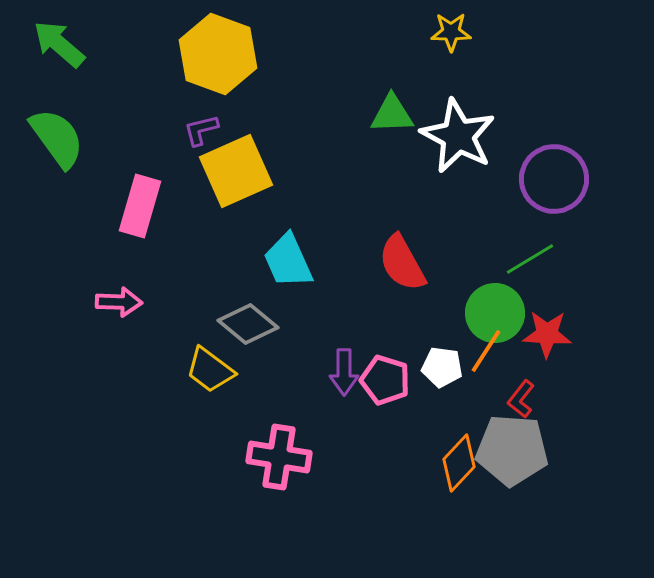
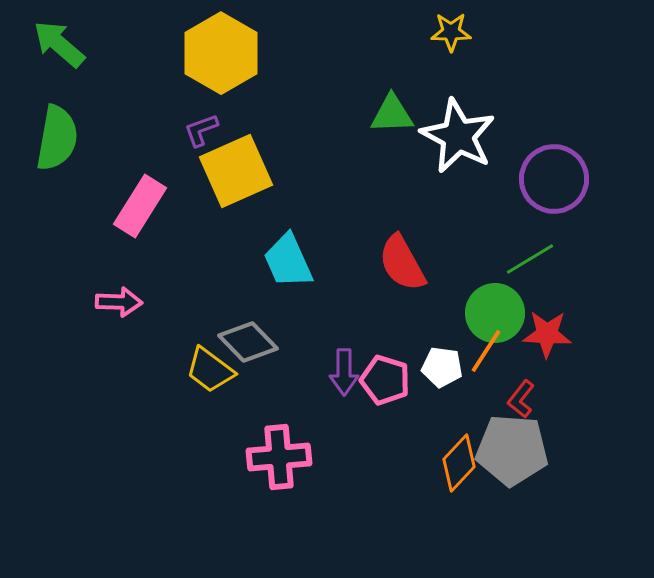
yellow hexagon: moved 3 px right, 1 px up; rotated 10 degrees clockwise
purple L-shape: rotated 6 degrees counterclockwise
green semicircle: rotated 46 degrees clockwise
pink rectangle: rotated 16 degrees clockwise
gray diamond: moved 18 px down; rotated 6 degrees clockwise
pink cross: rotated 14 degrees counterclockwise
